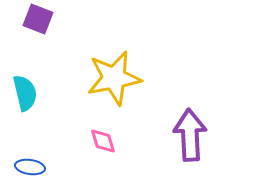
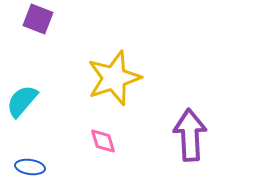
yellow star: rotated 8 degrees counterclockwise
cyan semicircle: moved 3 px left, 8 px down; rotated 126 degrees counterclockwise
